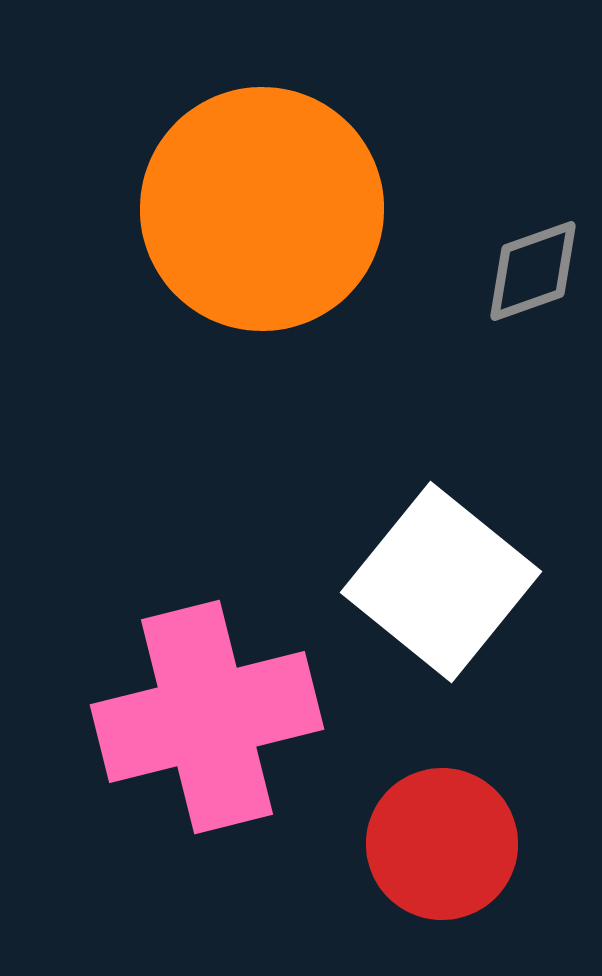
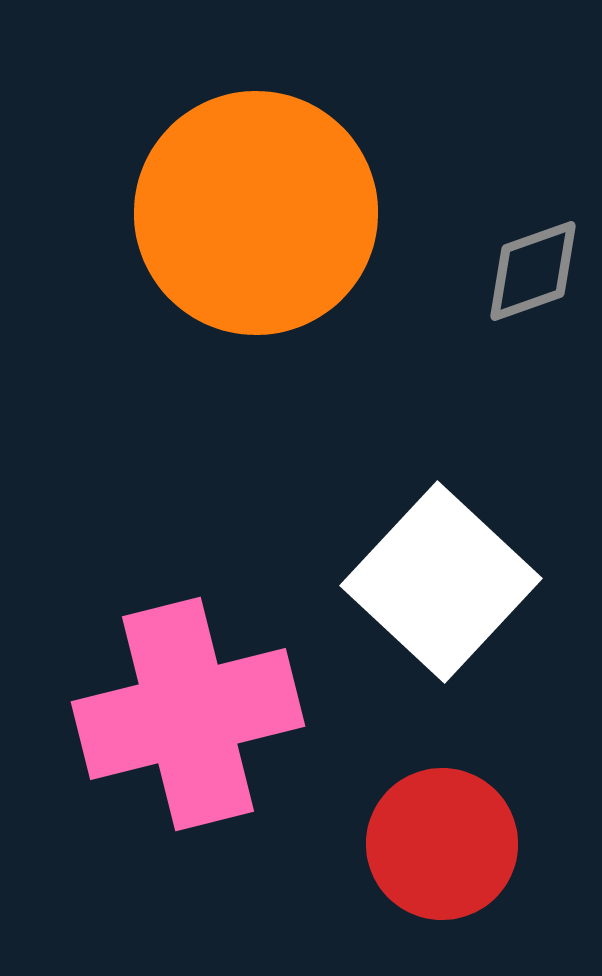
orange circle: moved 6 px left, 4 px down
white square: rotated 4 degrees clockwise
pink cross: moved 19 px left, 3 px up
